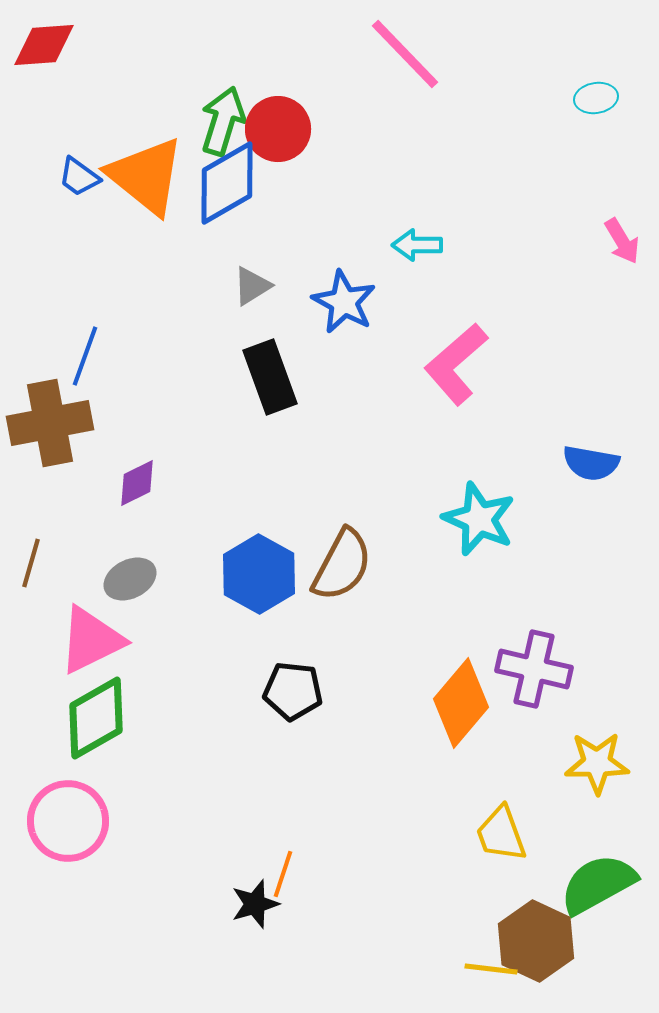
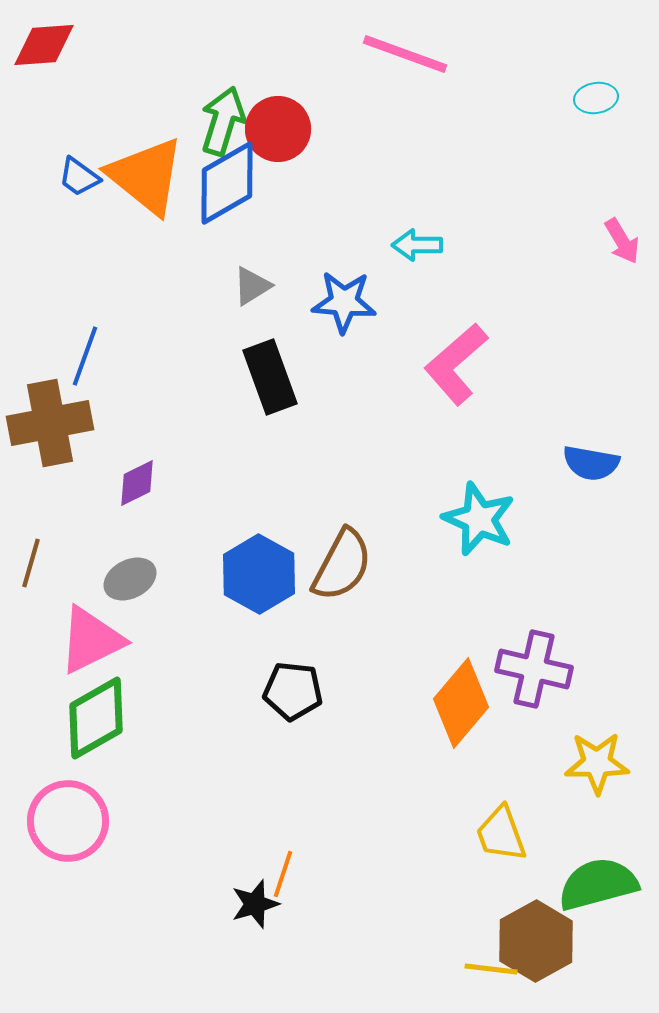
pink line: rotated 26 degrees counterclockwise
blue star: rotated 24 degrees counterclockwise
green semicircle: rotated 14 degrees clockwise
brown hexagon: rotated 6 degrees clockwise
